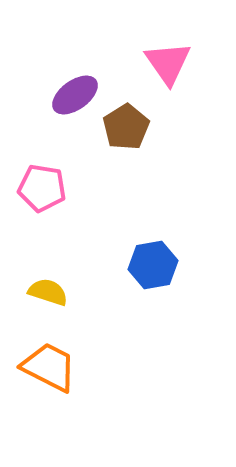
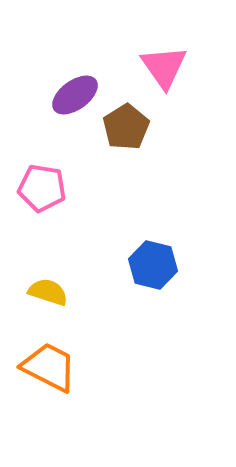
pink triangle: moved 4 px left, 4 px down
blue hexagon: rotated 24 degrees clockwise
